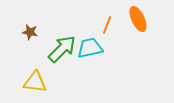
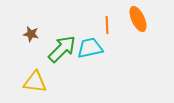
orange line: rotated 24 degrees counterclockwise
brown star: moved 1 px right, 2 px down
